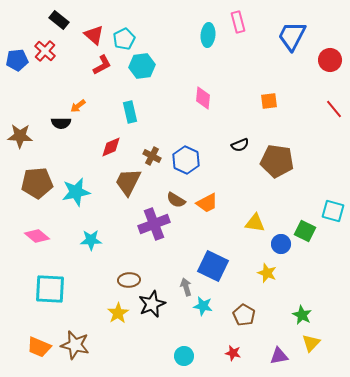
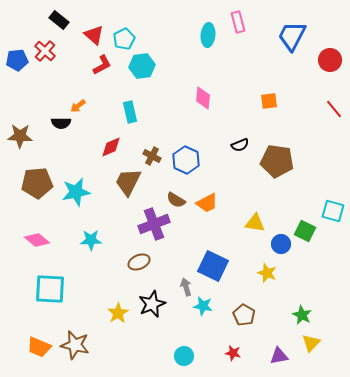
pink diamond at (37, 236): moved 4 px down
brown ellipse at (129, 280): moved 10 px right, 18 px up; rotated 20 degrees counterclockwise
